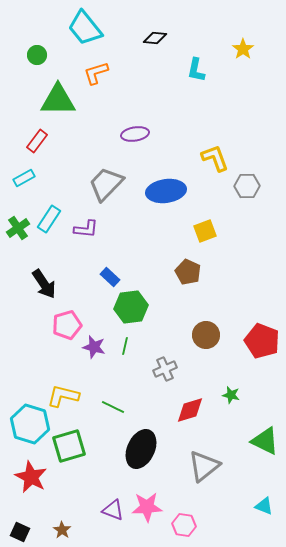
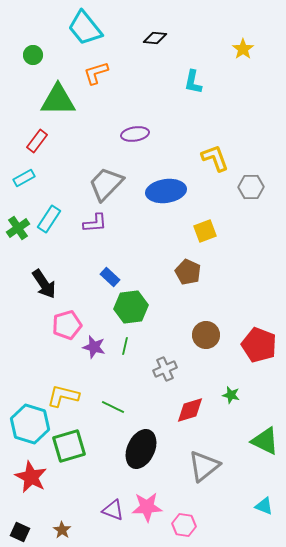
green circle at (37, 55): moved 4 px left
cyan L-shape at (196, 70): moved 3 px left, 12 px down
gray hexagon at (247, 186): moved 4 px right, 1 px down
purple L-shape at (86, 229): moved 9 px right, 6 px up; rotated 10 degrees counterclockwise
red pentagon at (262, 341): moved 3 px left, 4 px down
